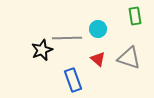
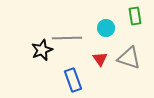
cyan circle: moved 8 px right, 1 px up
red triangle: moved 2 px right; rotated 14 degrees clockwise
